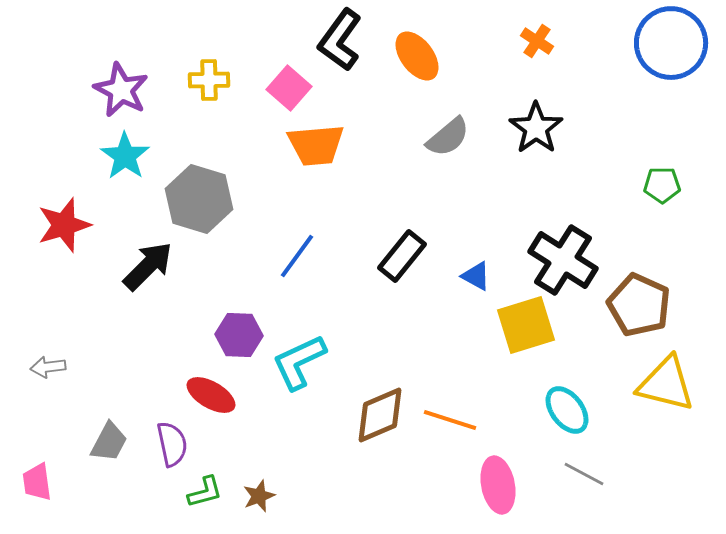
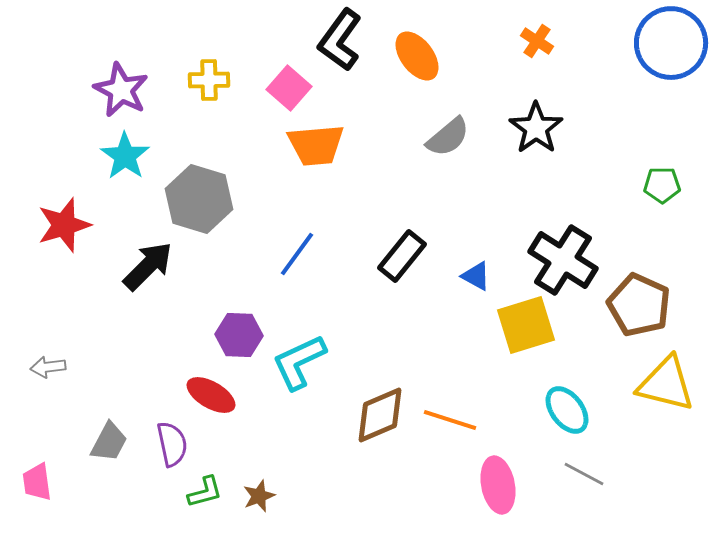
blue line: moved 2 px up
